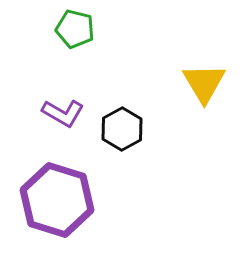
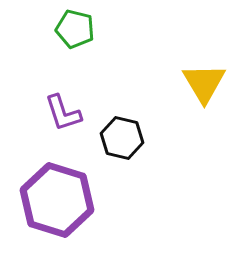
purple L-shape: rotated 42 degrees clockwise
black hexagon: moved 9 px down; rotated 18 degrees counterclockwise
